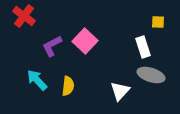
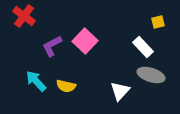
yellow square: rotated 16 degrees counterclockwise
white rectangle: rotated 25 degrees counterclockwise
cyan arrow: moved 1 px left, 1 px down
yellow semicircle: moved 2 px left; rotated 96 degrees clockwise
